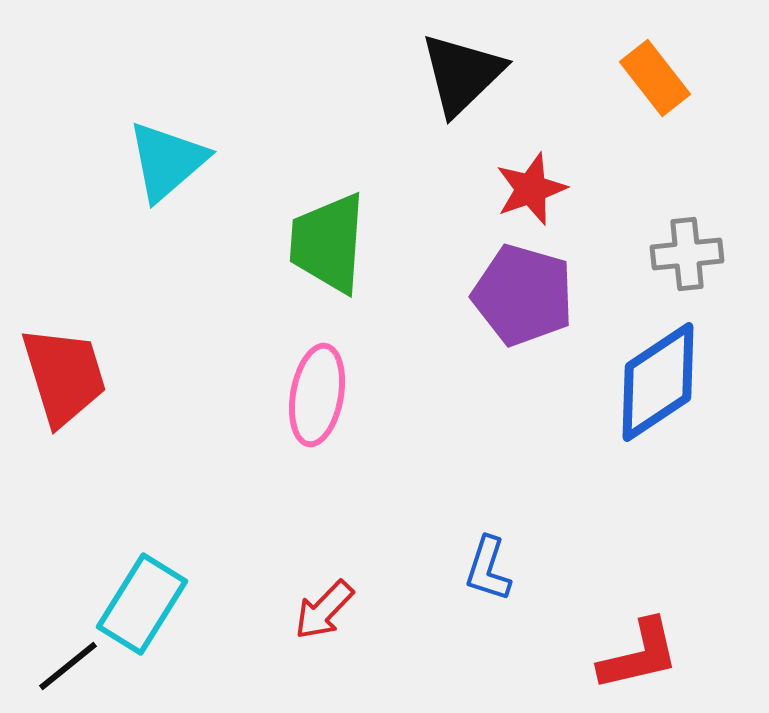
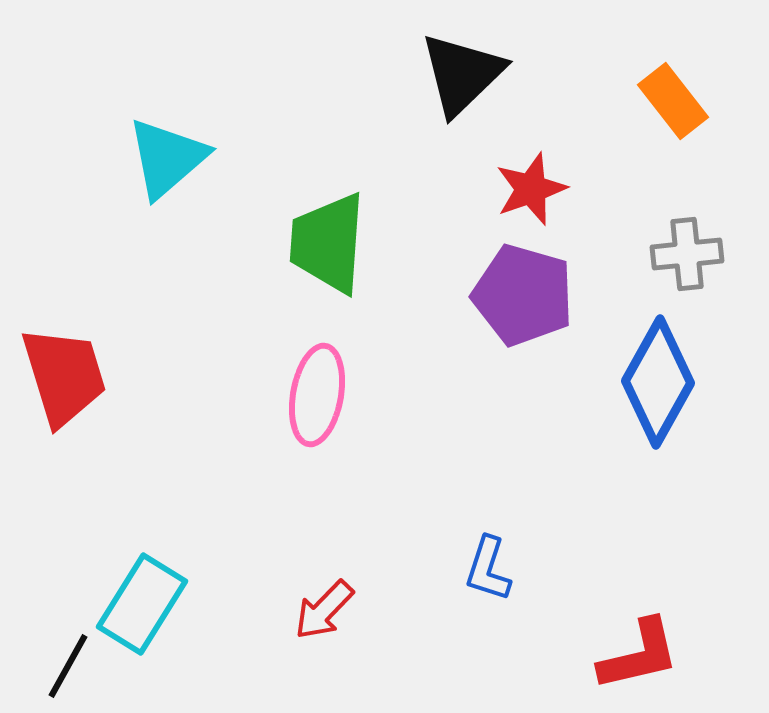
orange rectangle: moved 18 px right, 23 px down
cyan triangle: moved 3 px up
blue diamond: rotated 27 degrees counterclockwise
black line: rotated 22 degrees counterclockwise
